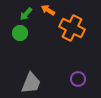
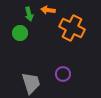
orange arrow: rotated 24 degrees counterclockwise
green arrow: moved 3 px right; rotated 56 degrees counterclockwise
purple circle: moved 15 px left, 5 px up
gray trapezoid: rotated 40 degrees counterclockwise
